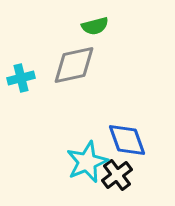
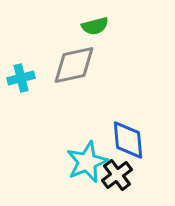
blue diamond: moved 1 px right; rotated 15 degrees clockwise
